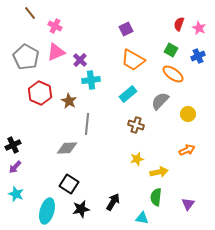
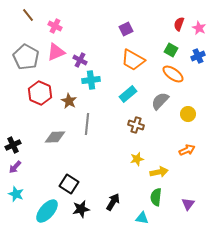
brown line: moved 2 px left, 2 px down
purple cross: rotated 16 degrees counterclockwise
gray diamond: moved 12 px left, 11 px up
cyan ellipse: rotated 25 degrees clockwise
